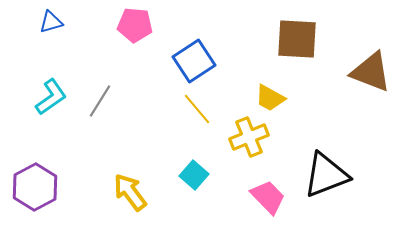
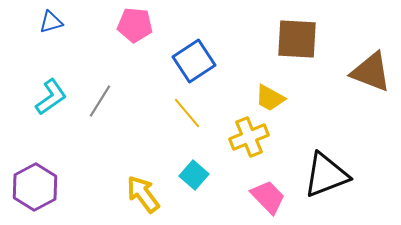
yellow line: moved 10 px left, 4 px down
yellow arrow: moved 13 px right, 2 px down
